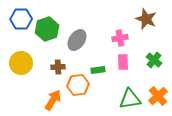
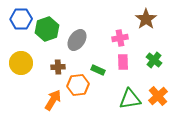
brown star: rotated 15 degrees clockwise
green rectangle: rotated 32 degrees clockwise
